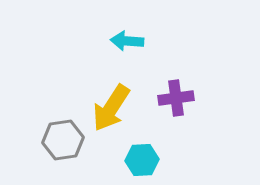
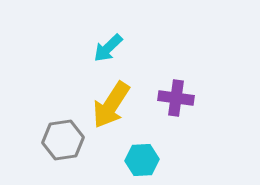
cyan arrow: moved 19 px left, 7 px down; rotated 48 degrees counterclockwise
purple cross: rotated 16 degrees clockwise
yellow arrow: moved 3 px up
